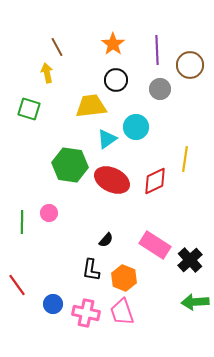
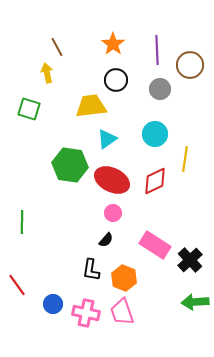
cyan circle: moved 19 px right, 7 px down
pink circle: moved 64 px right
